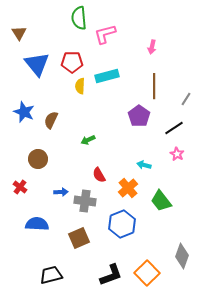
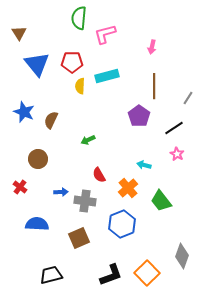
green semicircle: rotated 10 degrees clockwise
gray line: moved 2 px right, 1 px up
